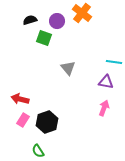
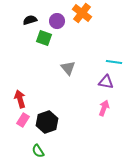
red arrow: rotated 60 degrees clockwise
